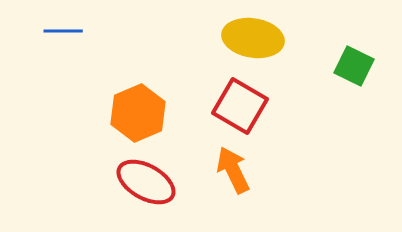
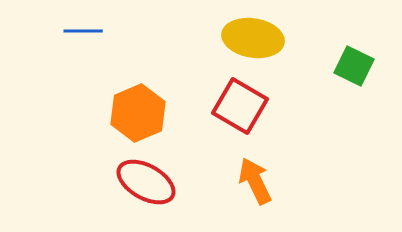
blue line: moved 20 px right
orange arrow: moved 22 px right, 11 px down
